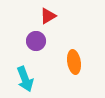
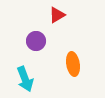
red triangle: moved 9 px right, 1 px up
orange ellipse: moved 1 px left, 2 px down
